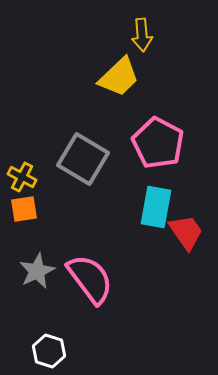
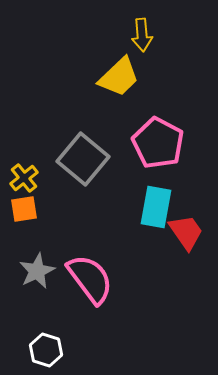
gray square: rotated 9 degrees clockwise
yellow cross: moved 2 px right, 1 px down; rotated 24 degrees clockwise
white hexagon: moved 3 px left, 1 px up
